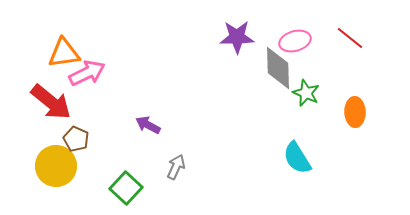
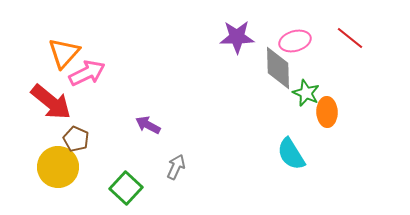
orange triangle: rotated 40 degrees counterclockwise
orange ellipse: moved 28 px left
cyan semicircle: moved 6 px left, 4 px up
yellow circle: moved 2 px right, 1 px down
